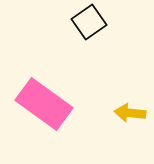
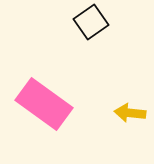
black square: moved 2 px right
